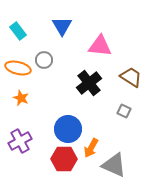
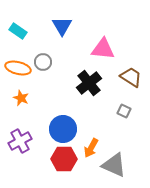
cyan rectangle: rotated 18 degrees counterclockwise
pink triangle: moved 3 px right, 3 px down
gray circle: moved 1 px left, 2 px down
blue circle: moved 5 px left
